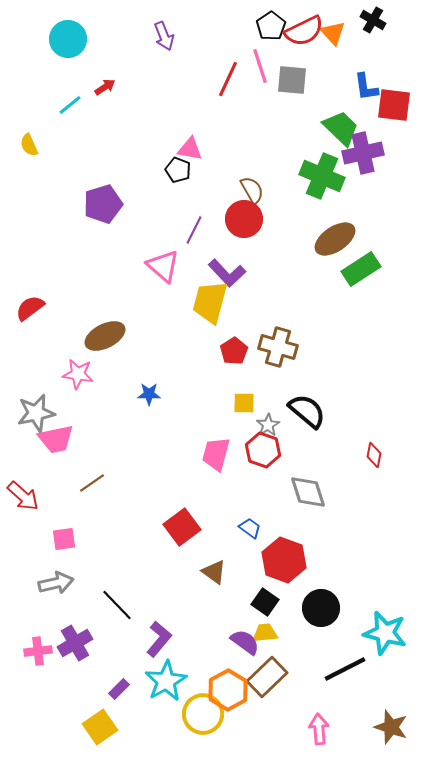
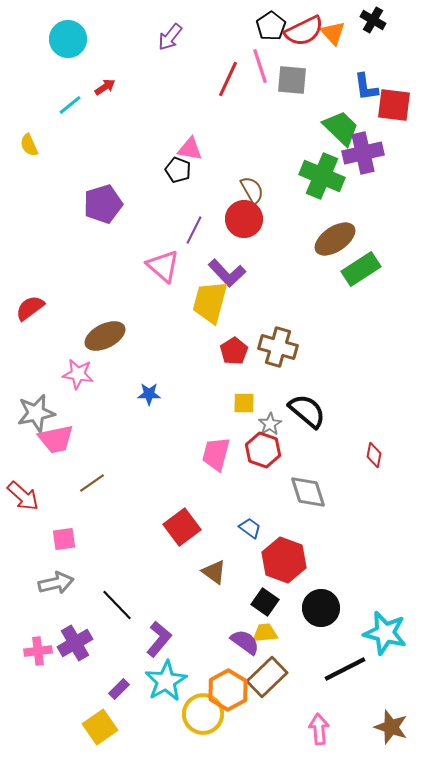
purple arrow at (164, 36): moved 6 px right, 1 px down; rotated 60 degrees clockwise
gray star at (268, 425): moved 2 px right, 1 px up
